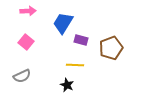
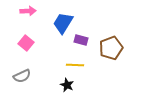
pink square: moved 1 px down
